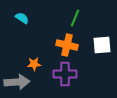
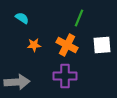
green line: moved 4 px right
orange cross: rotated 15 degrees clockwise
orange star: moved 19 px up
purple cross: moved 2 px down
